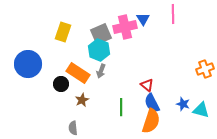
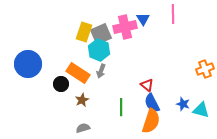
yellow rectangle: moved 21 px right
gray semicircle: moved 10 px right; rotated 80 degrees clockwise
